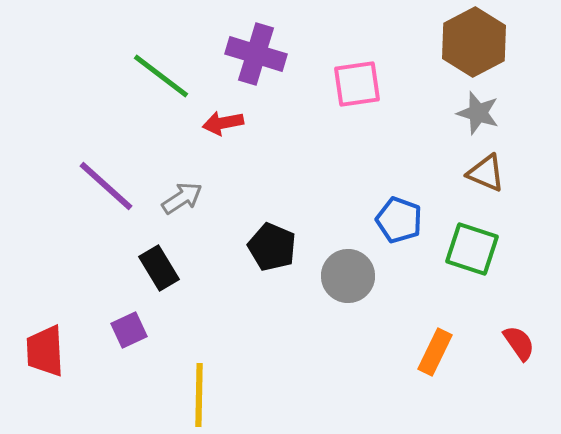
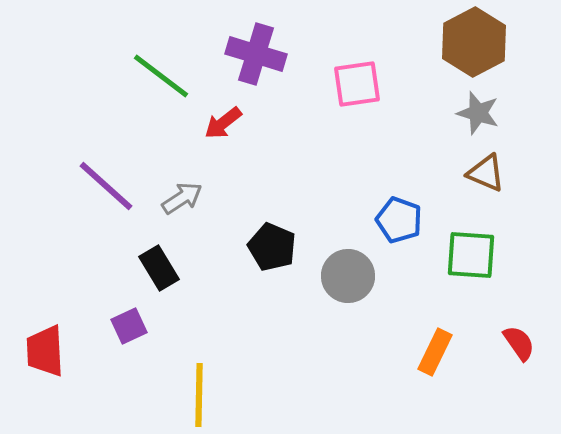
red arrow: rotated 27 degrees counterclockwise
green square: moved 1 px left, 6 px down; rotated 14 degrees counterclockwise
purple square: moved 4 px up
